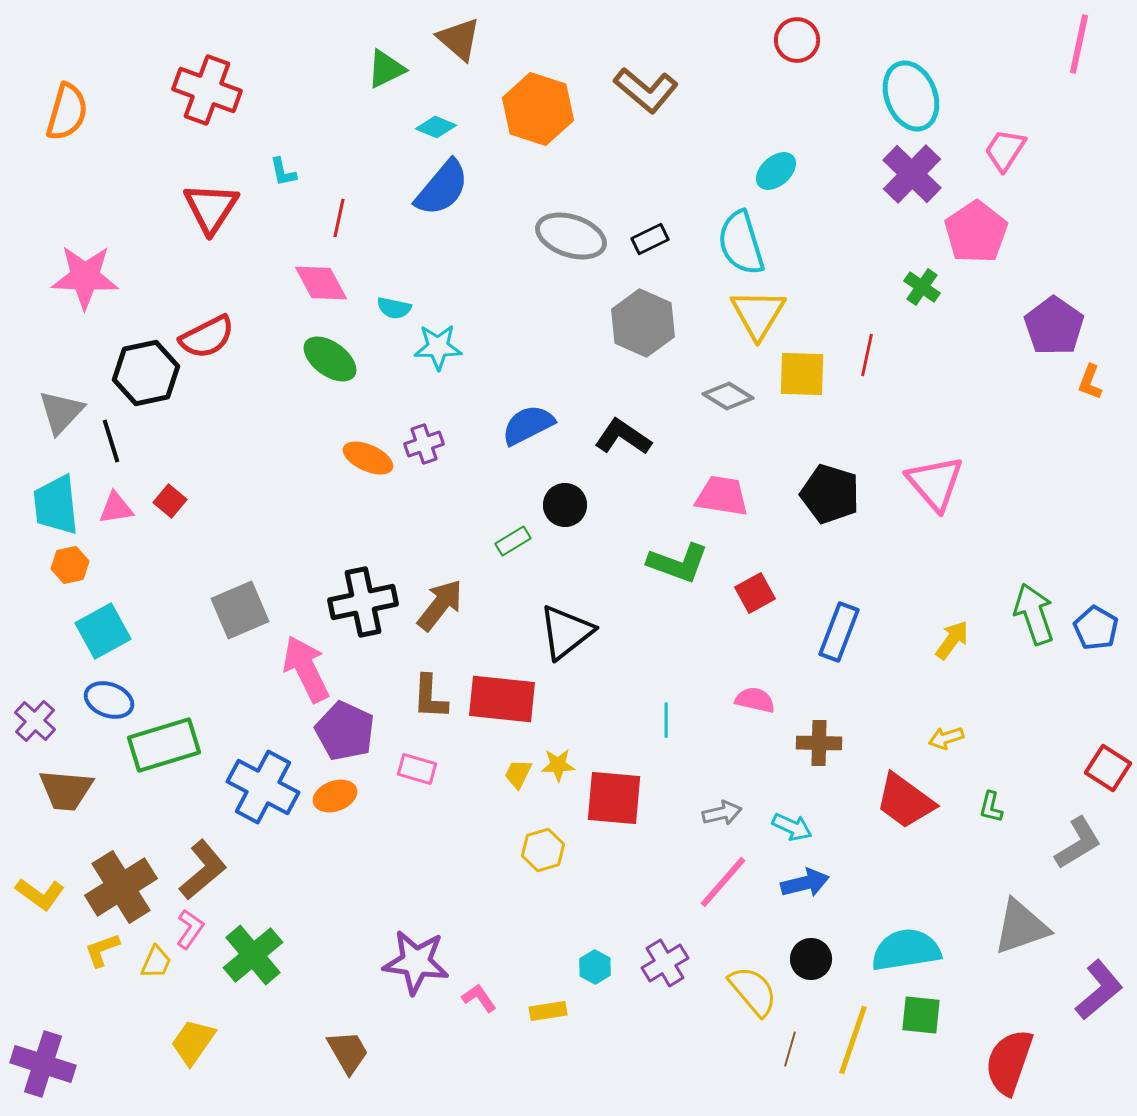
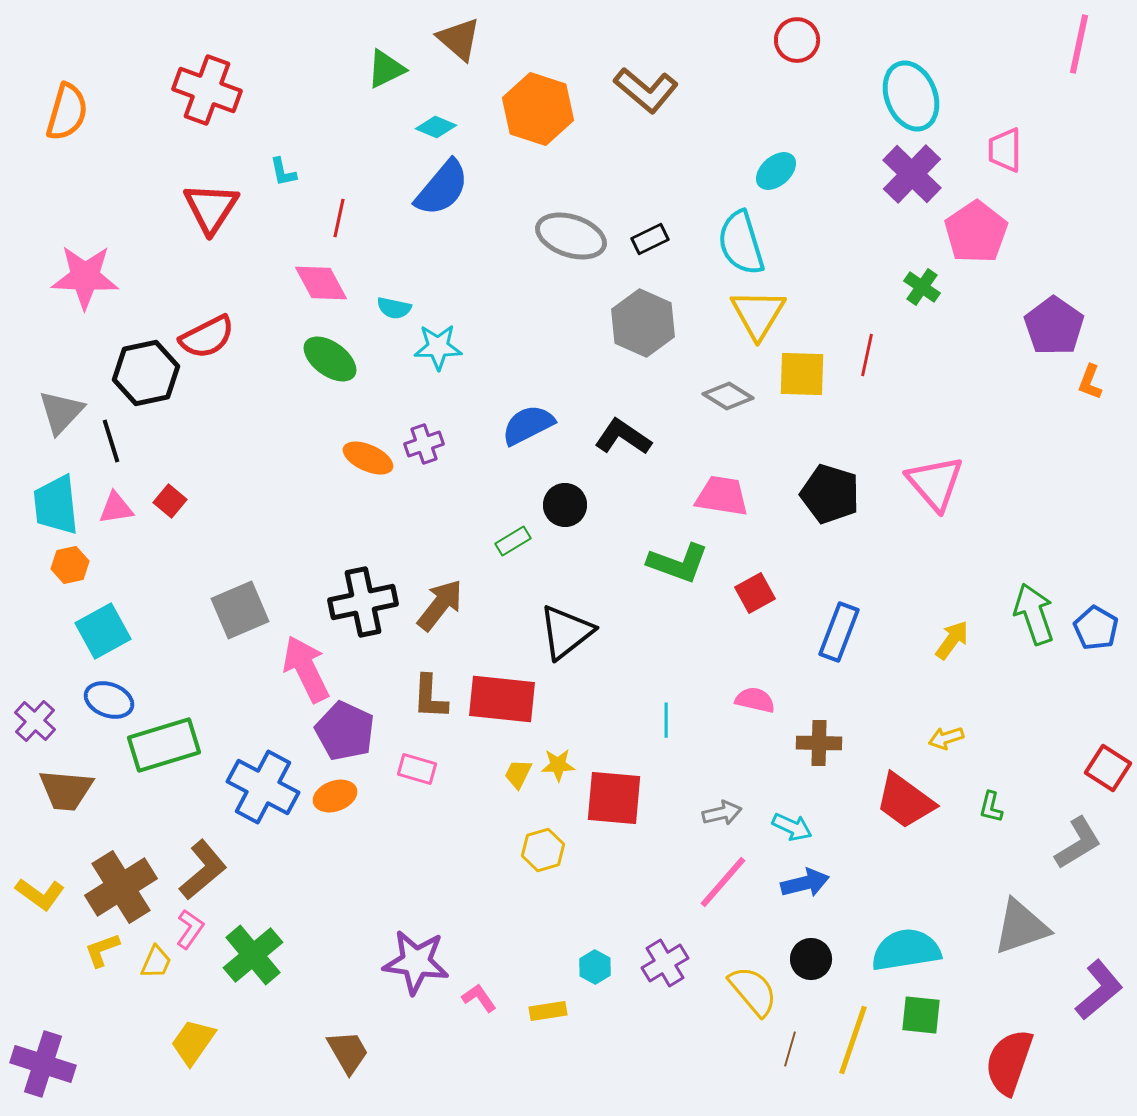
pink trapezoid at (1005, 150): rotated 33 degrees counterclockwise
